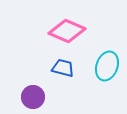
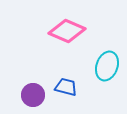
blue trapezoid: moved 3 px right, 19 px down
purple circle: moved 2 px up
